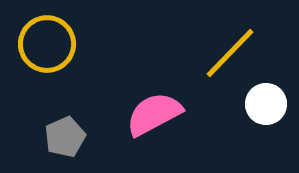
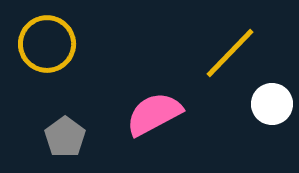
white circle: moved 6 px right
gray pentagon: rotated 12 degrees counterclockwise
